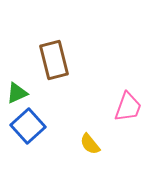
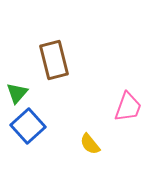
green triangle: rotated 25 degrees counterclockwise
